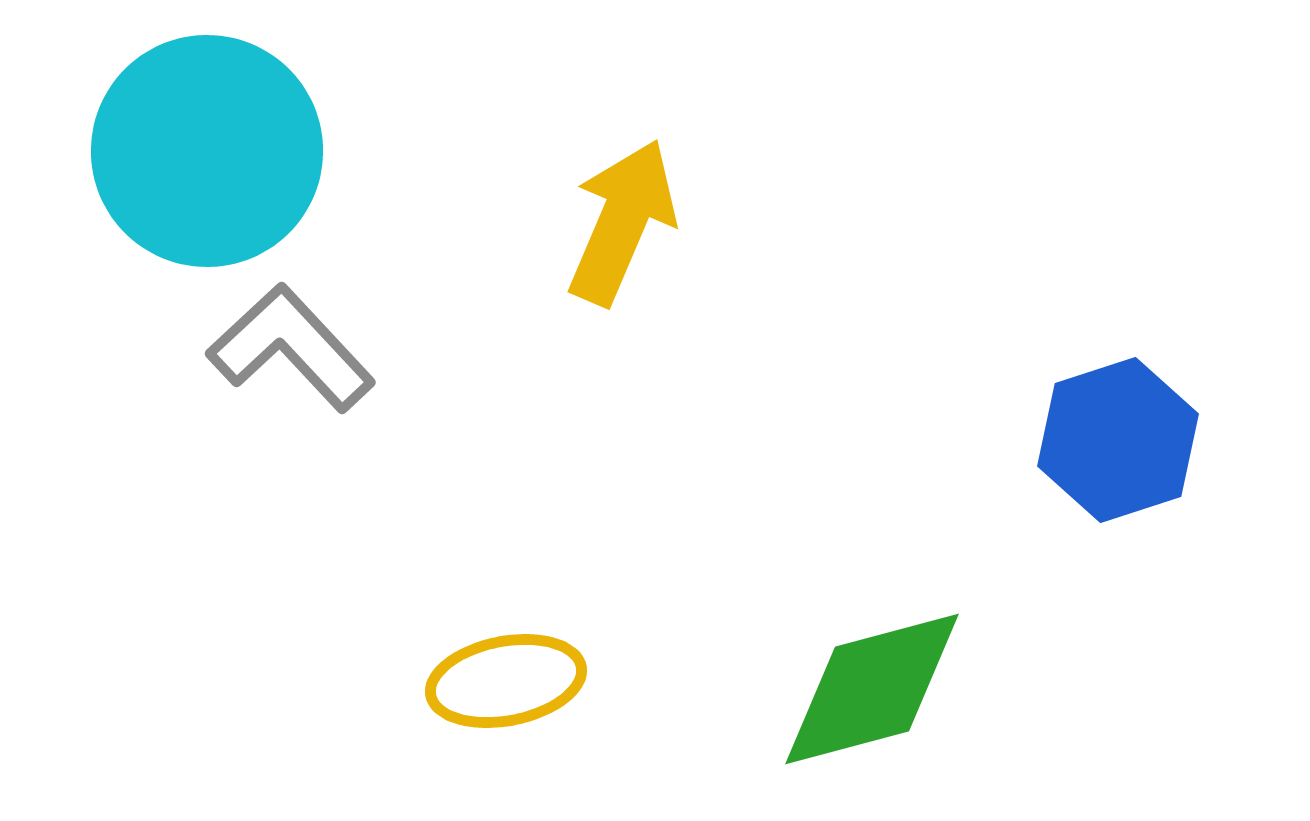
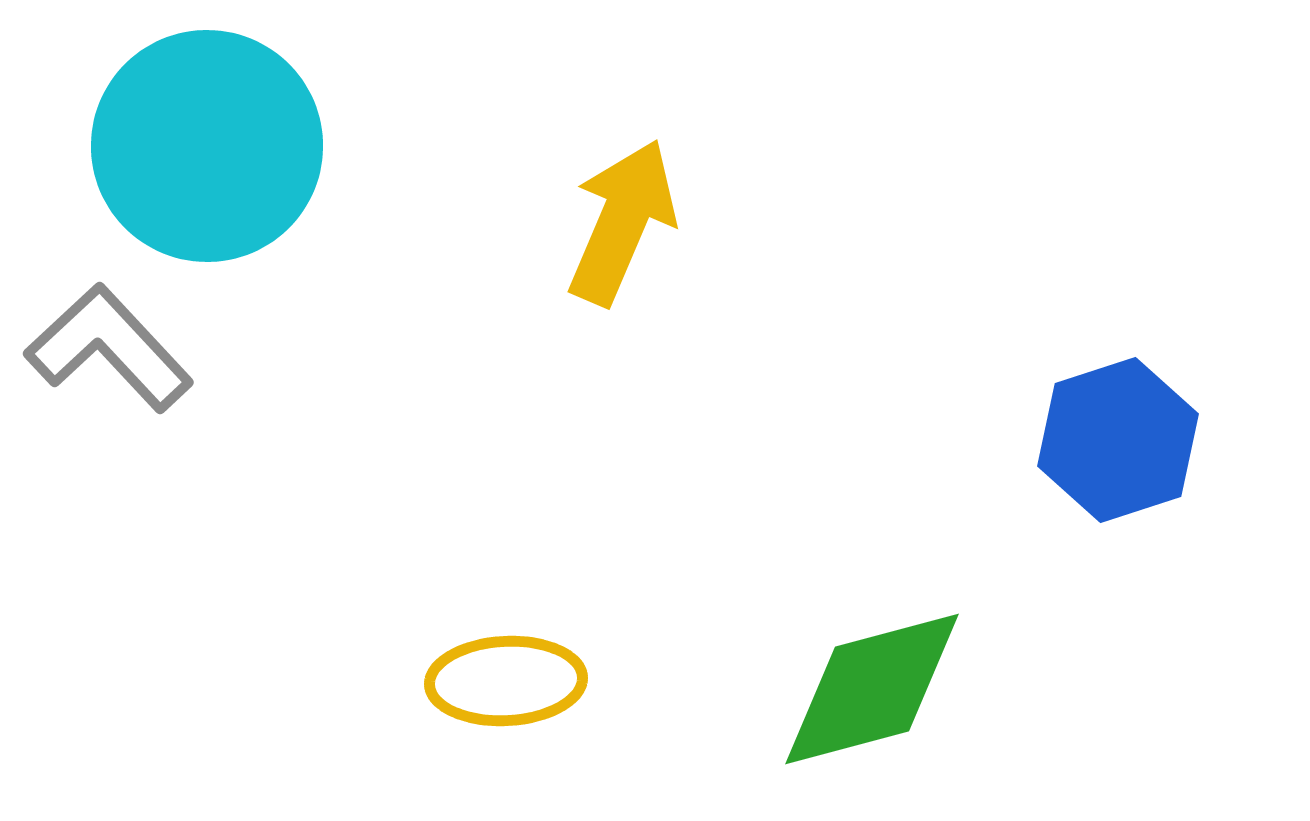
cyan circle: moved 5 px up
gray L-shape: moved 182 px left
yellow ellipse: rotated 8 degrees clockwise
